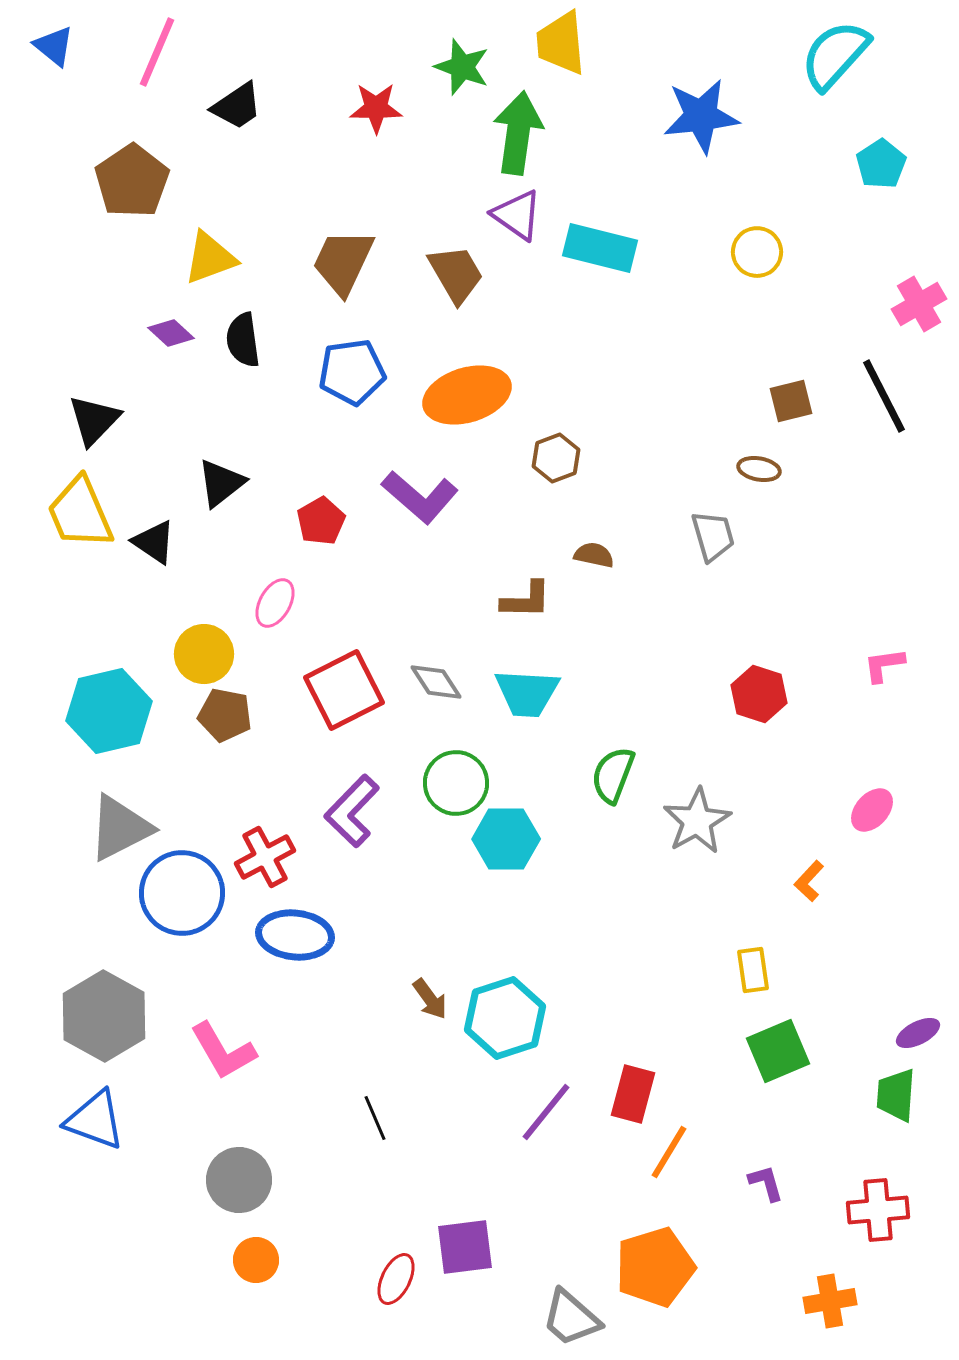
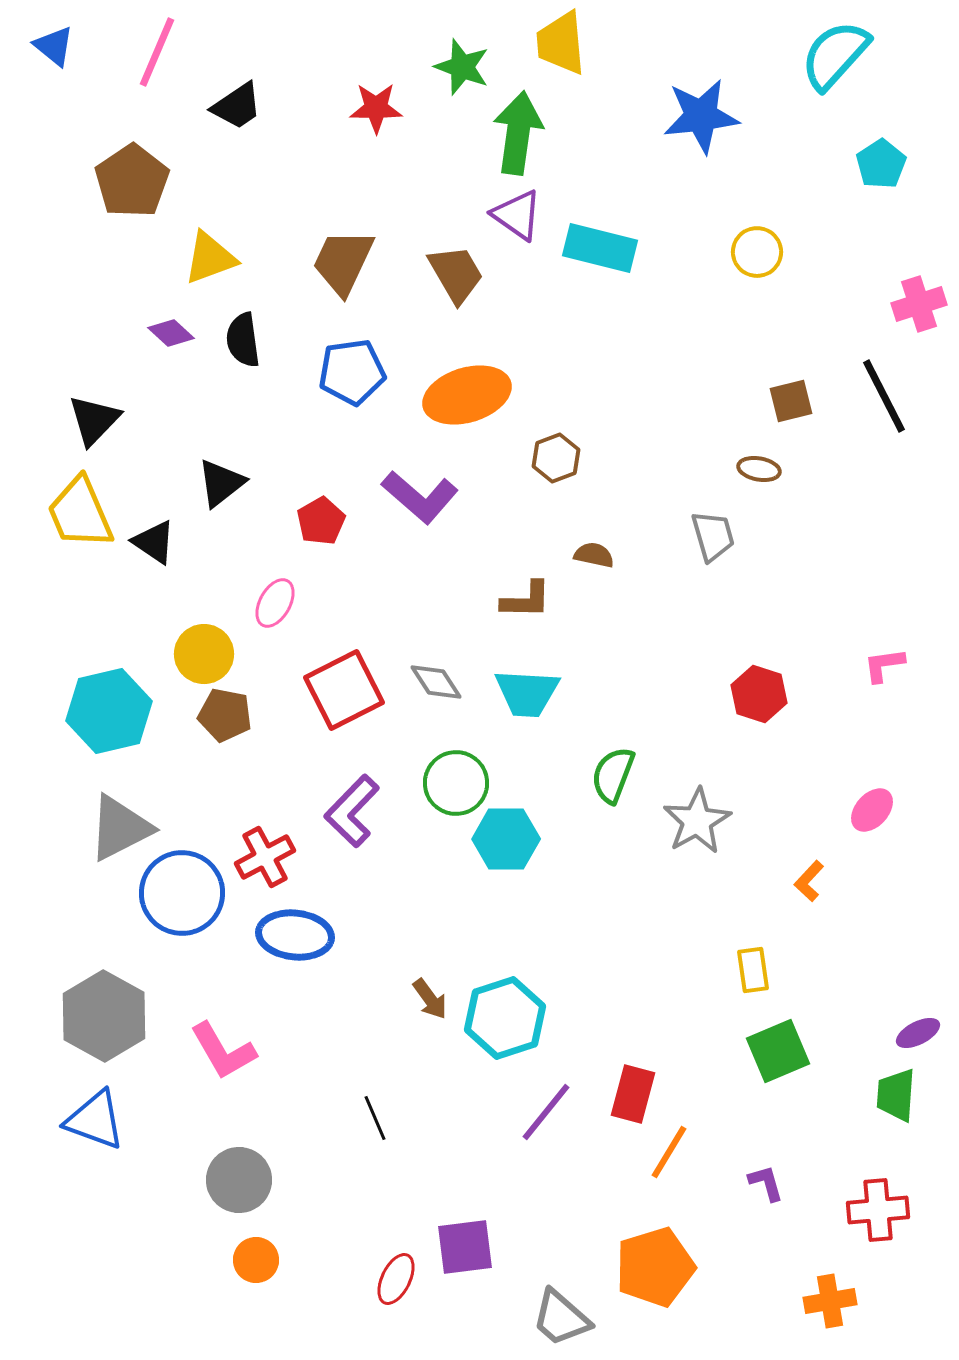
pink cross at (919, 304): rotated 12 degrees clockwise
gray trapezoid at (571, 1318): moved 10 px left
